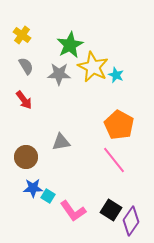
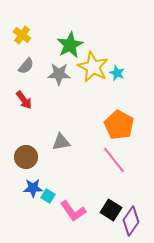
gray semicircle: rotated 72 degrees clockwise
cyan star: moved 1 px right, 2 px up
